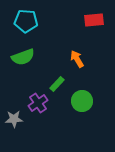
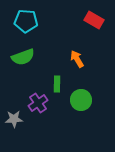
red rectangle: rotated 36 degrees clockwise
green rectangle: rotated 42 degrees counterclockwise
green circle: moved 1 px left, 1 px up
